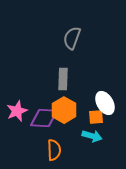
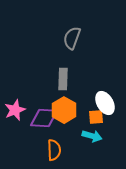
pink star: moved 2 px left, 1 px up
